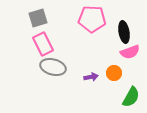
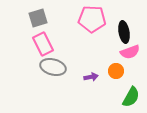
orange circle: moved 2 px right, 2 px up
